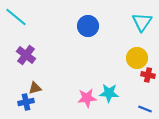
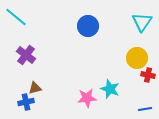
cyan star: moved 1 px right, 4 px up; rotated 18 degrees clockwise
blue line: rotated 32 degrees counterclockwise
